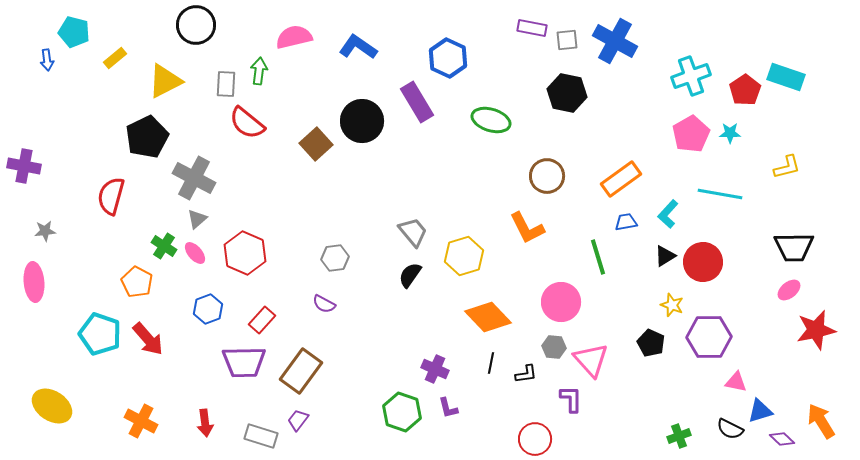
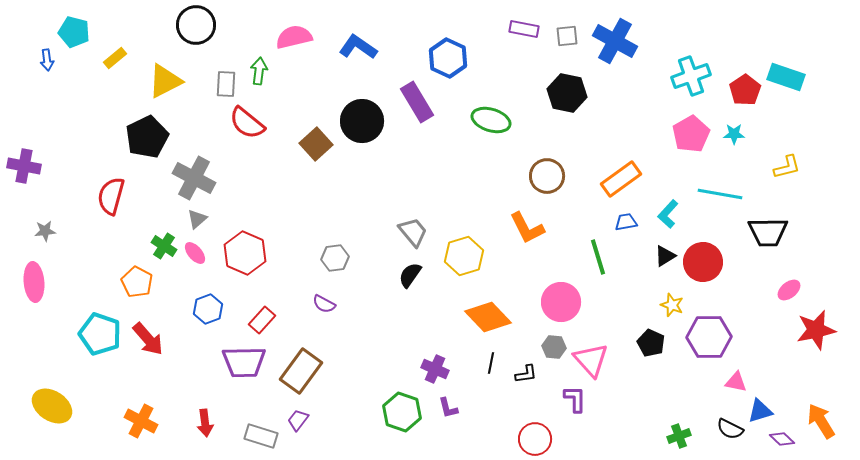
purple rectangle at (532, 28): moved 8 px left, 1 px down
gray square at (567, 40): moved 4 px up
cyan star at (730, 133): moved 4 px right, 1 px down
black trapezoid at (794, 247): moved 26 px left, 15 px up
purple L-shape at (571, 399): moved 4 px right
